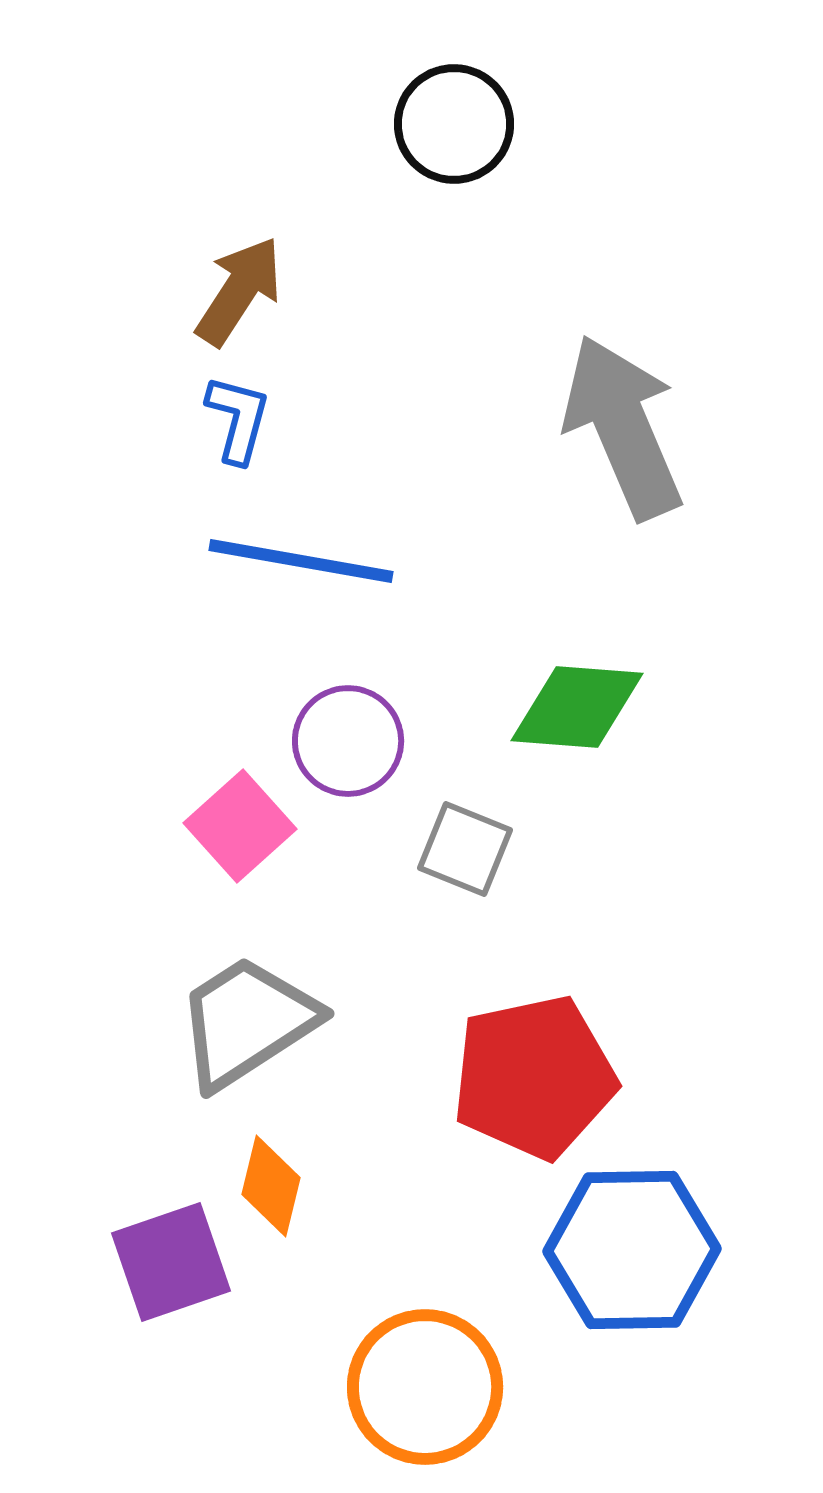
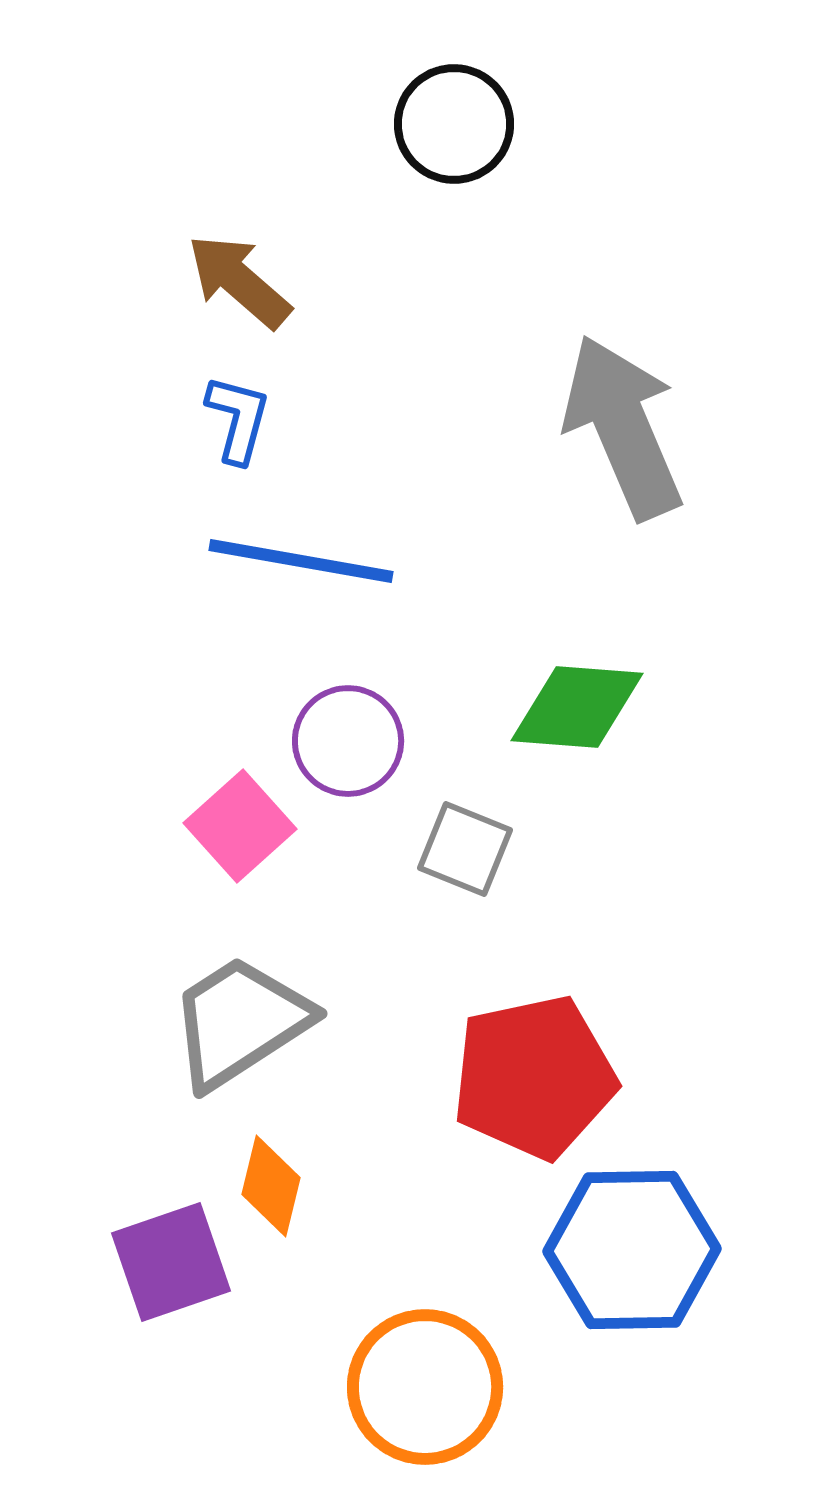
brown arrow: moved 10 px up; rotated 82 degrees counterclockwise
gray trapezoid: moved 7 px left
